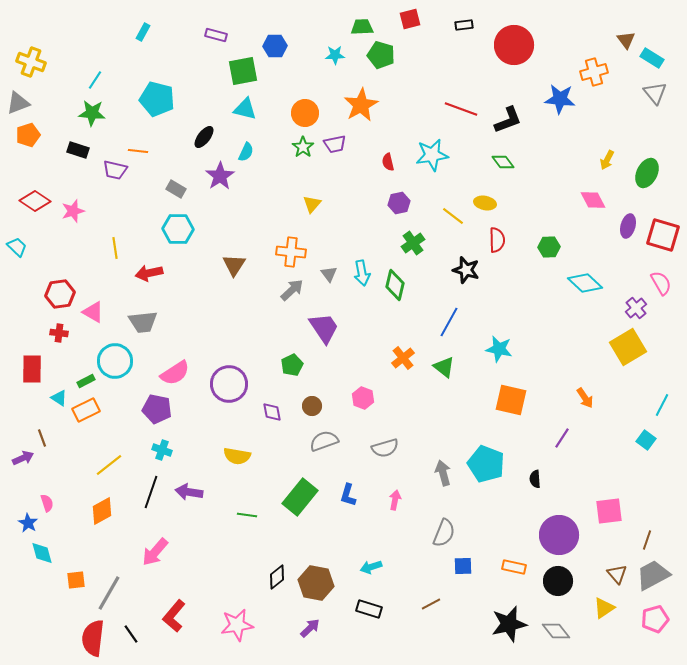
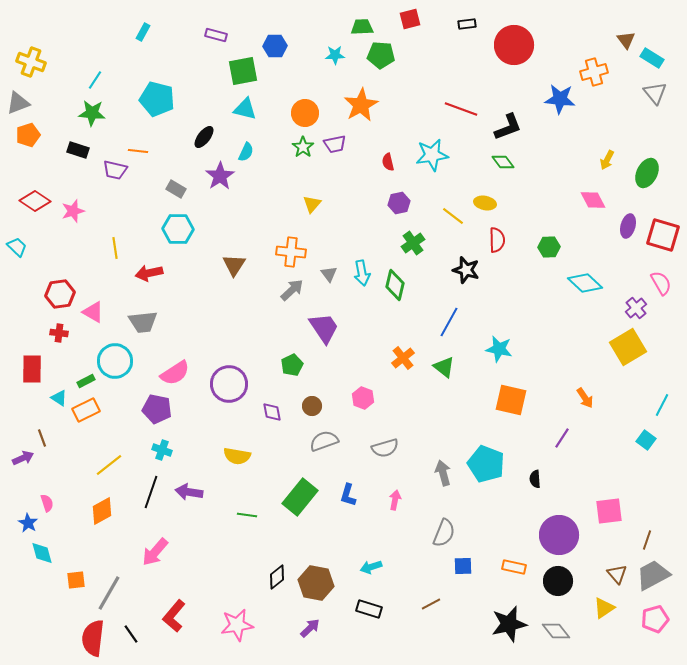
black rectangle at (464, 25): moved 3 px right, 1 px up
green pentagon at (381, 55): rotated 12 degrees counterclockwise
black L-shape at (508, 120): moved 7 px down
